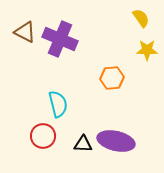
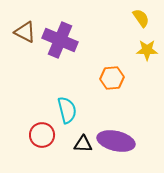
purple cross: moved 1 px down
cyan semicircle: moved 9 px right, 6 px down
red circle: moved 1 px left, 1 px up
